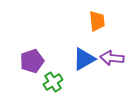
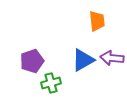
blue triangle: moved 1 px left, 1 px down
green cross: moved 2 px left, 1 px down; rotated 18 degrees clockwise
